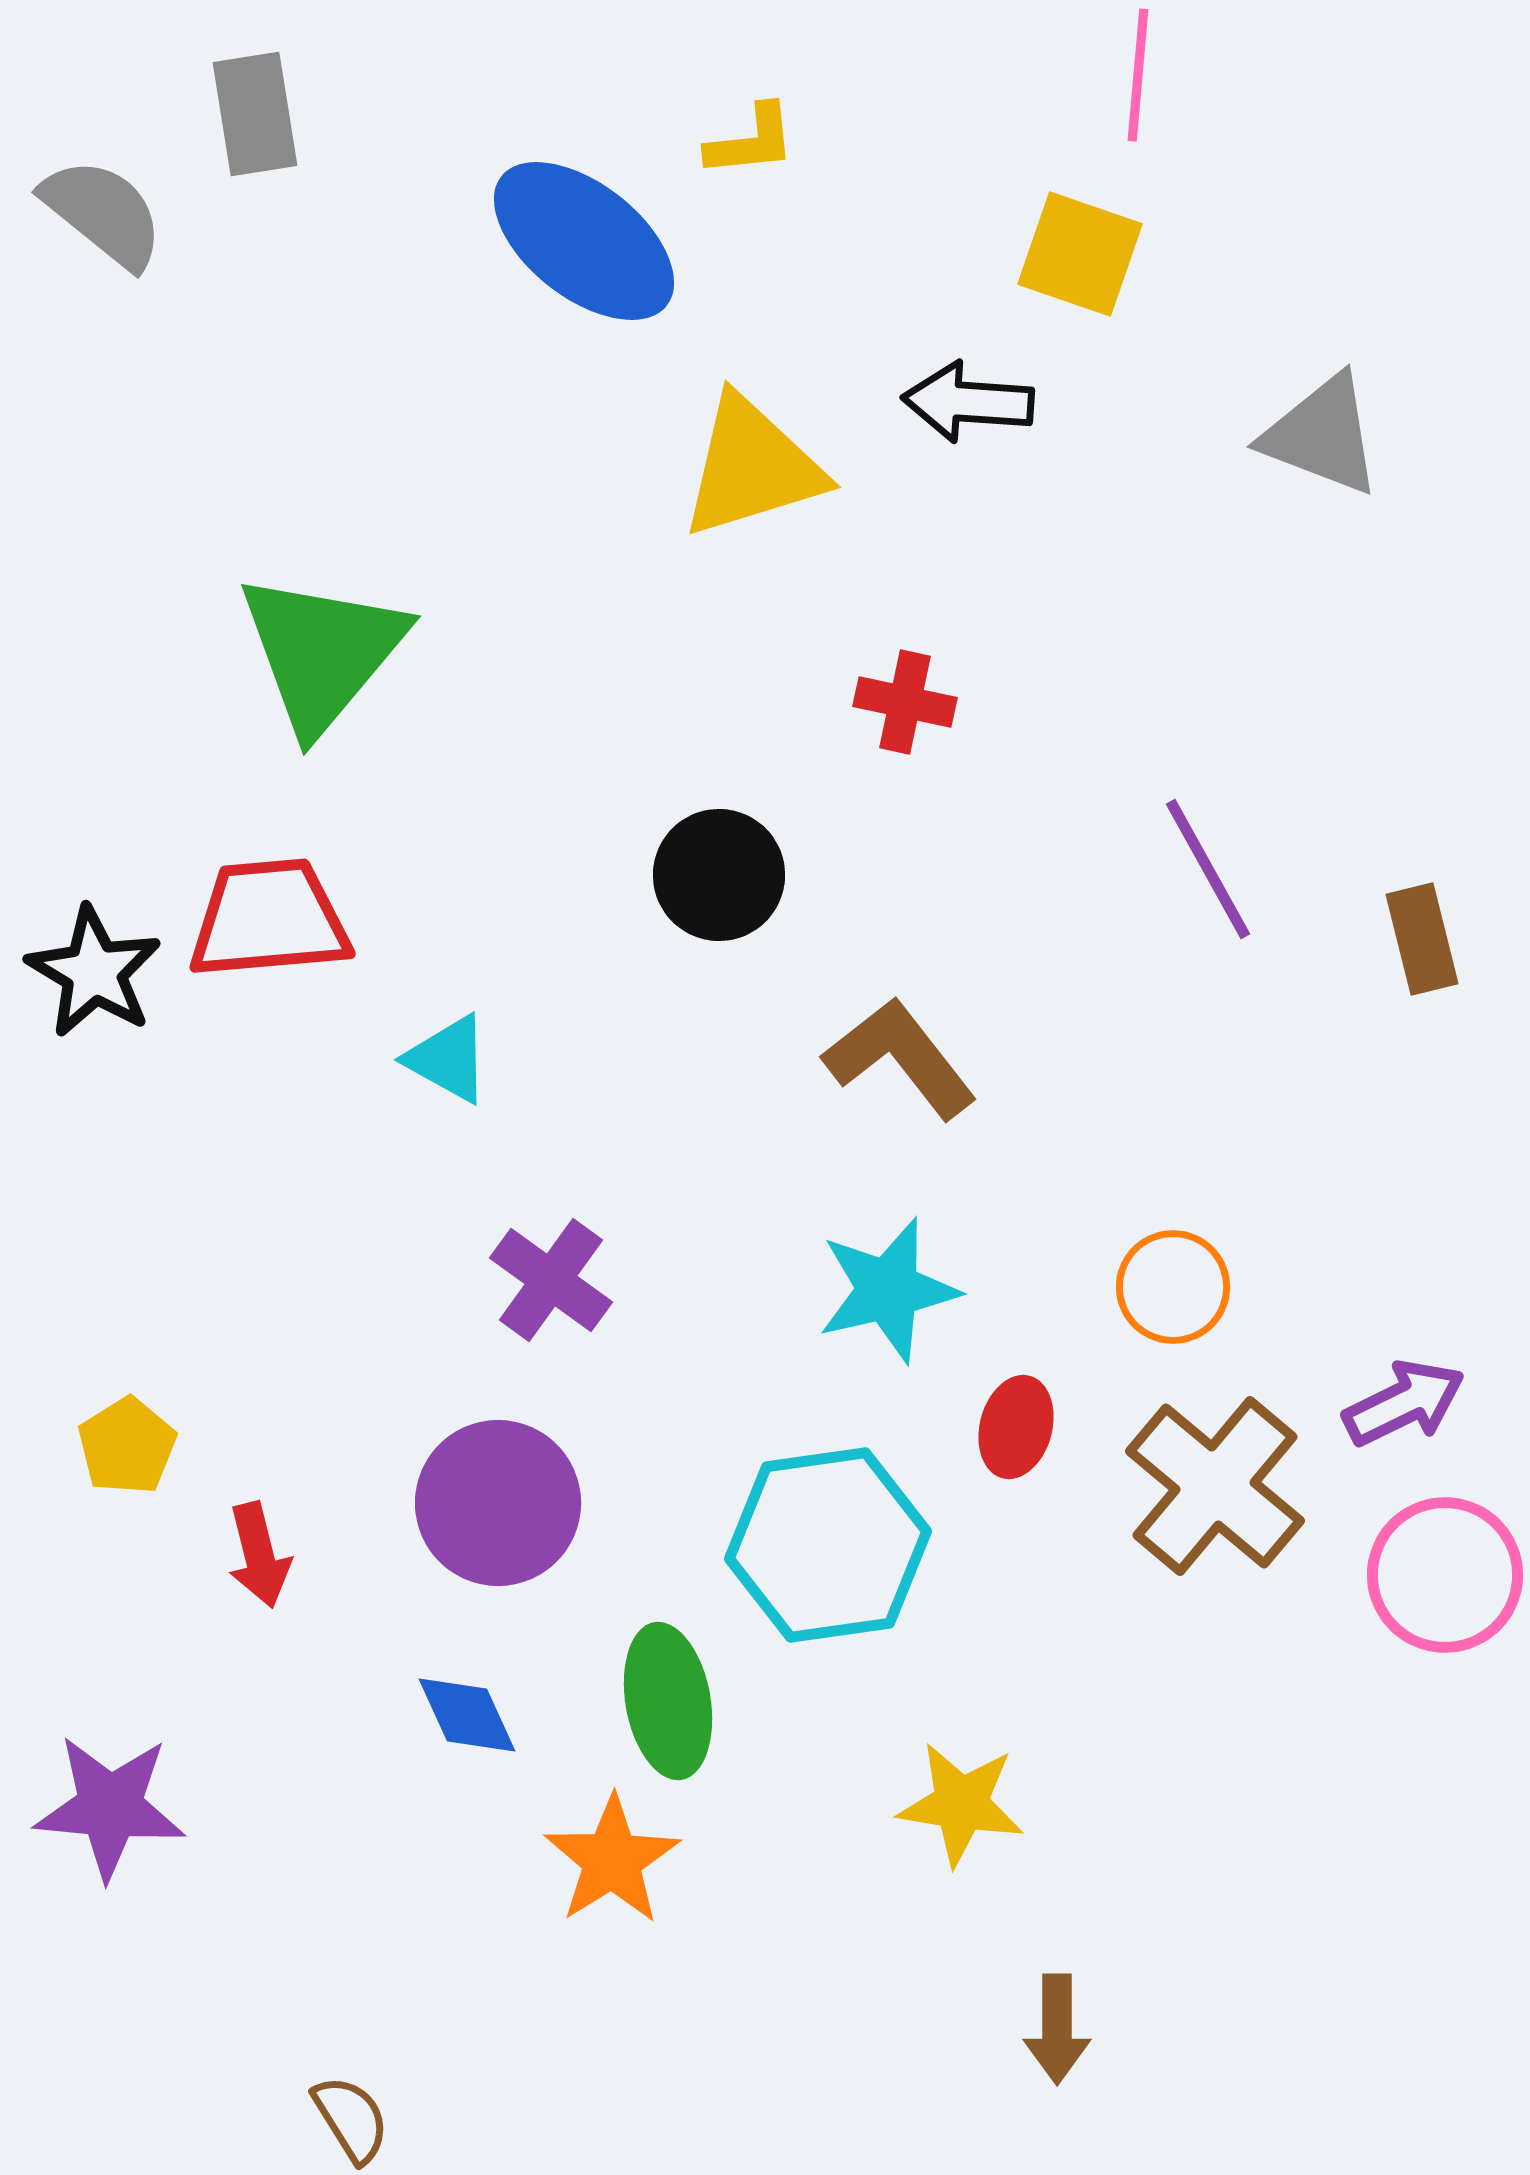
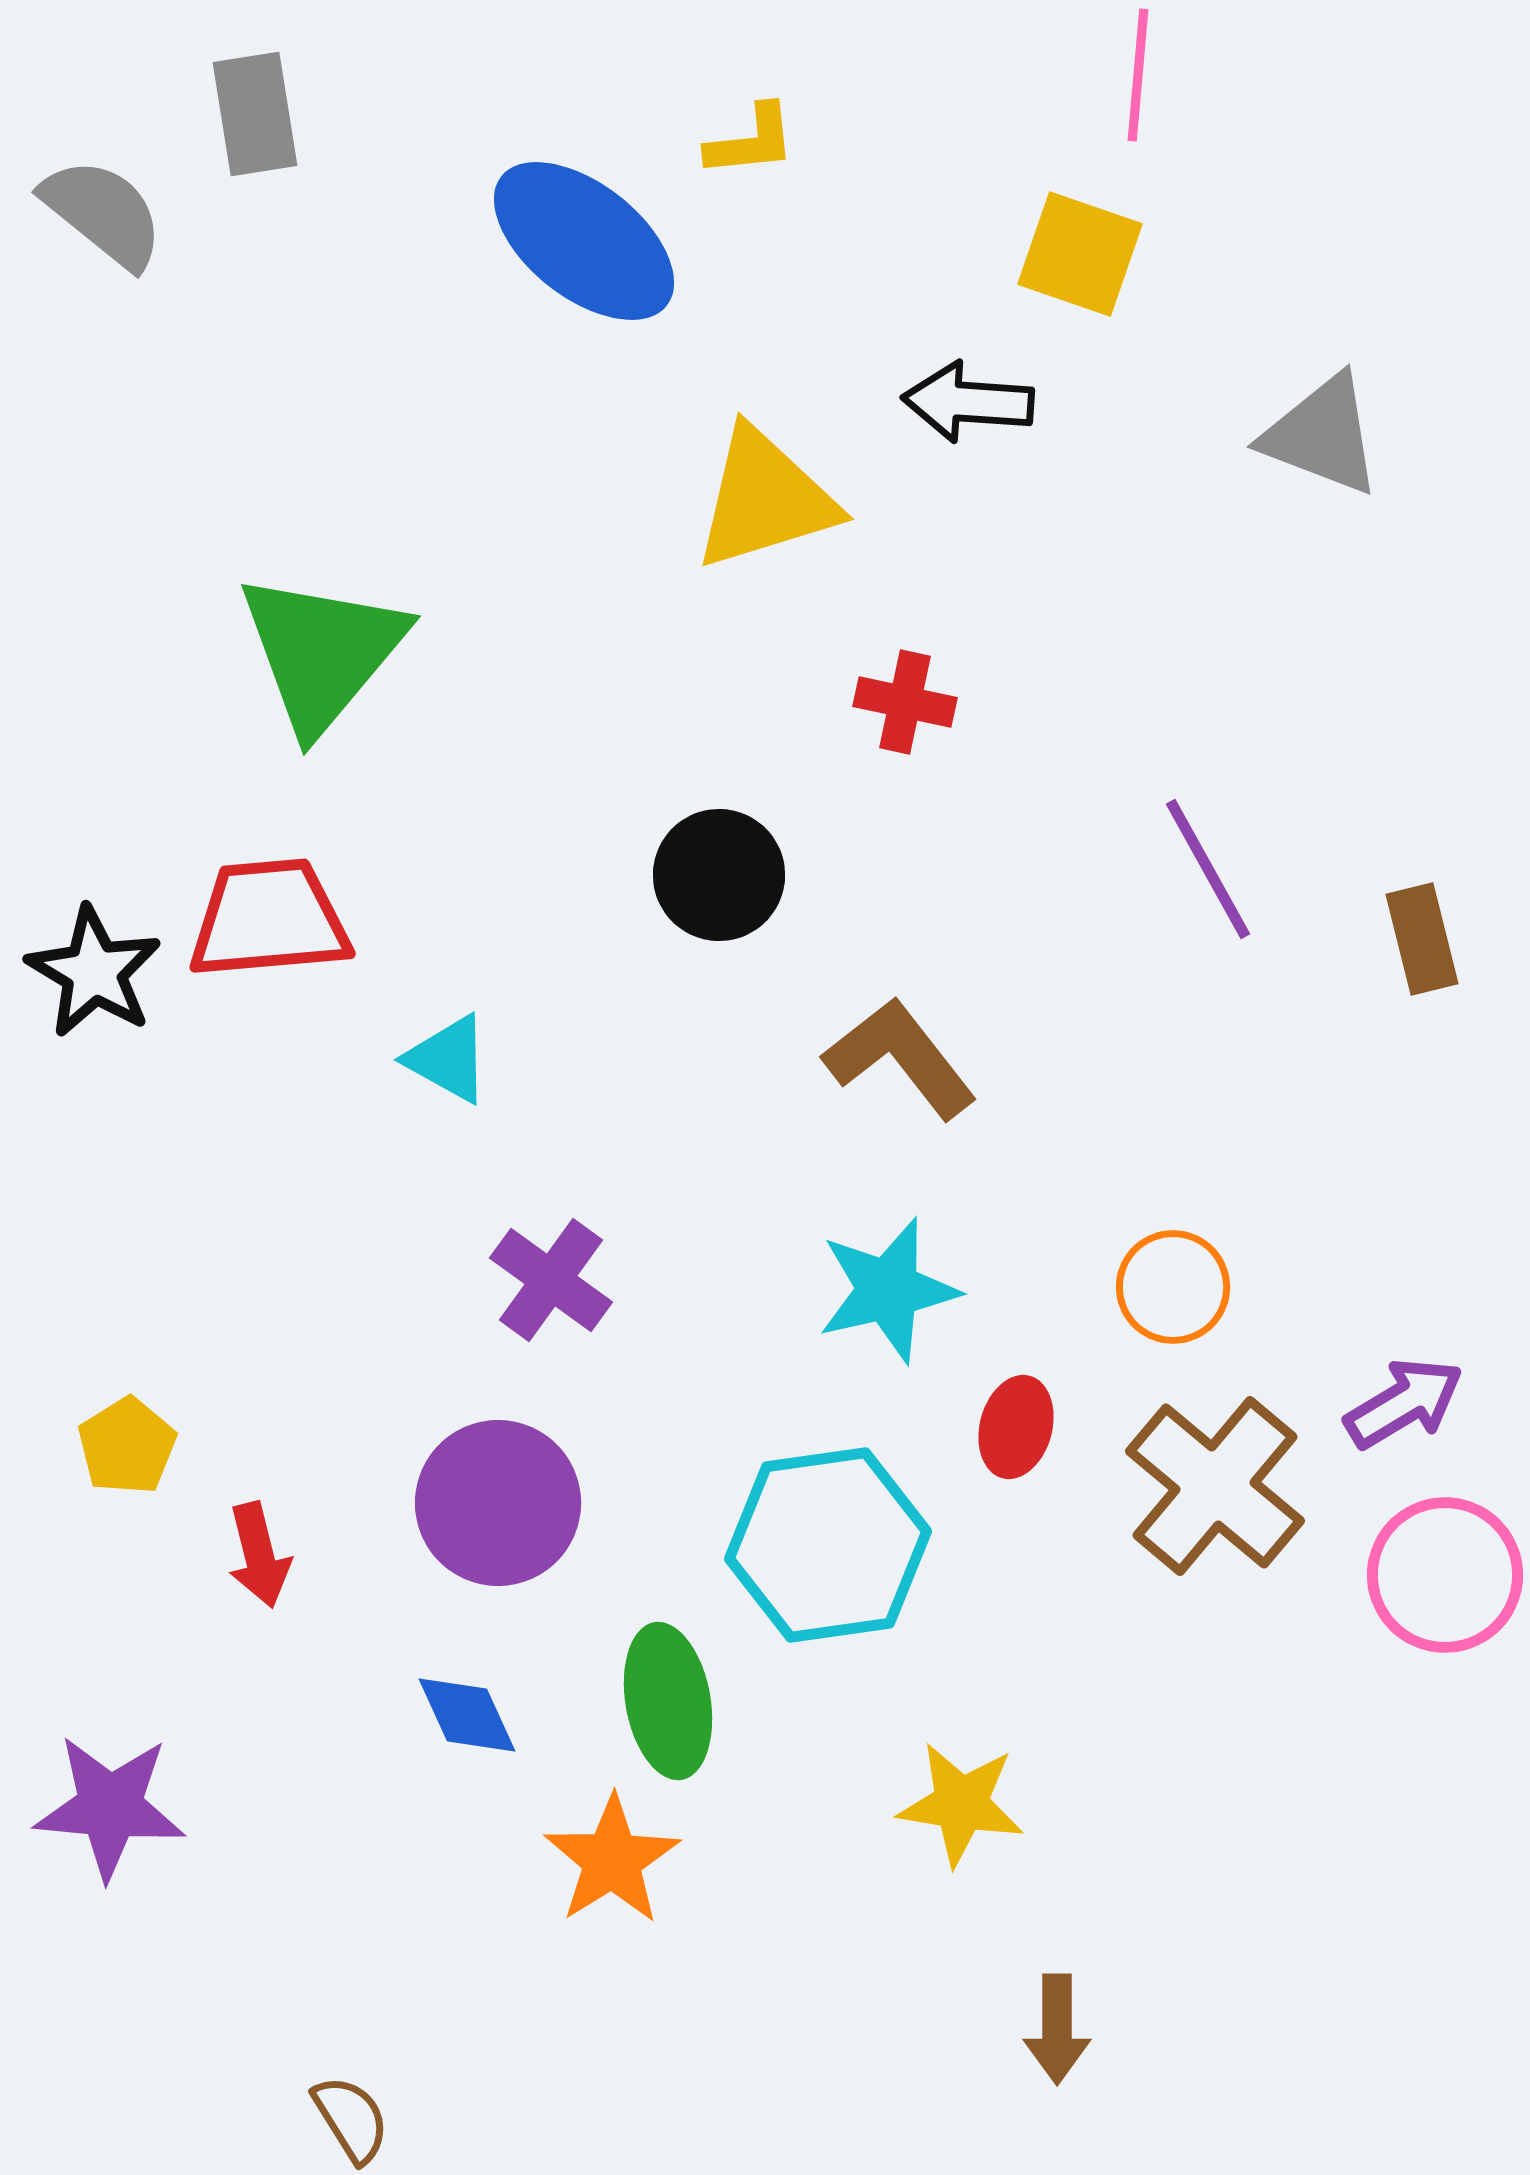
yellow triangle: moved 13 px right, 32 px down
purple arrow: rotated 5 degrees counterclockwise
